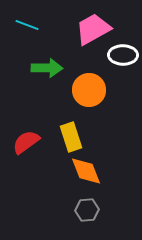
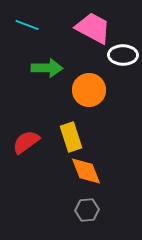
pink trapezoid: moved 1 px up; rotated 57 degrees clockwise
